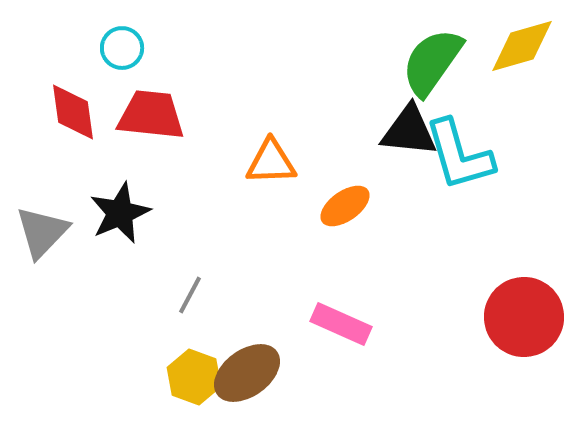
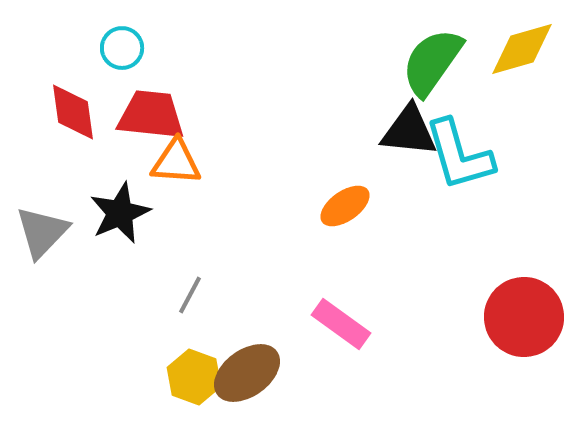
yellow diamond: moved 3 px down
orange triangle: moved 95 px left; rotated 6 degrees clockwise
pink rectangle: rotated 12 degrees clockwise
